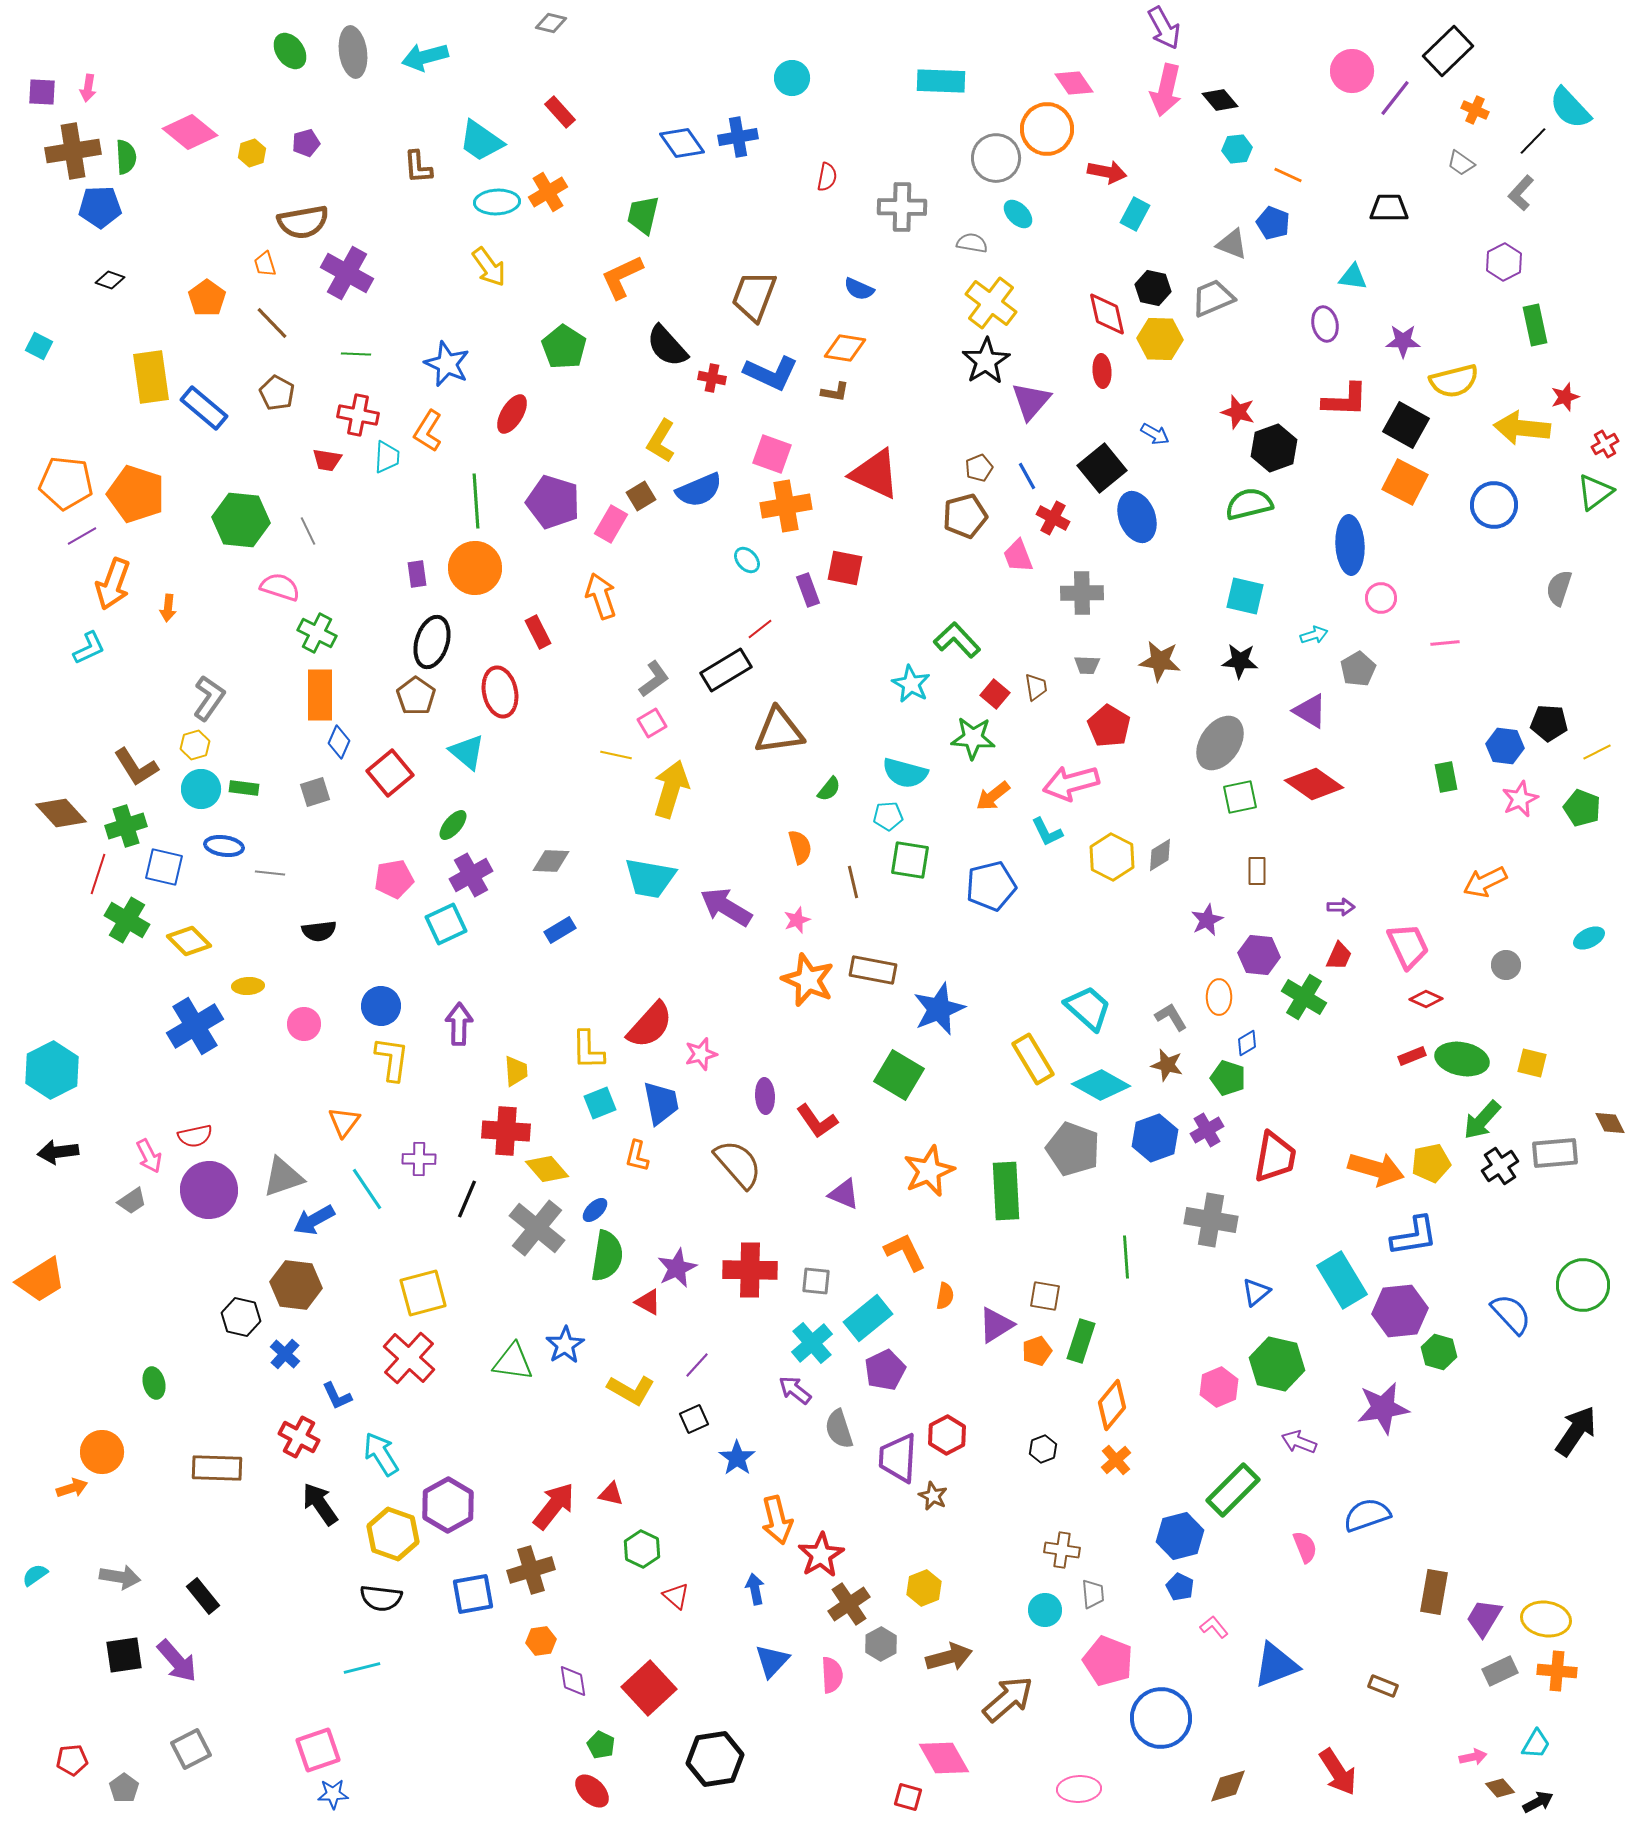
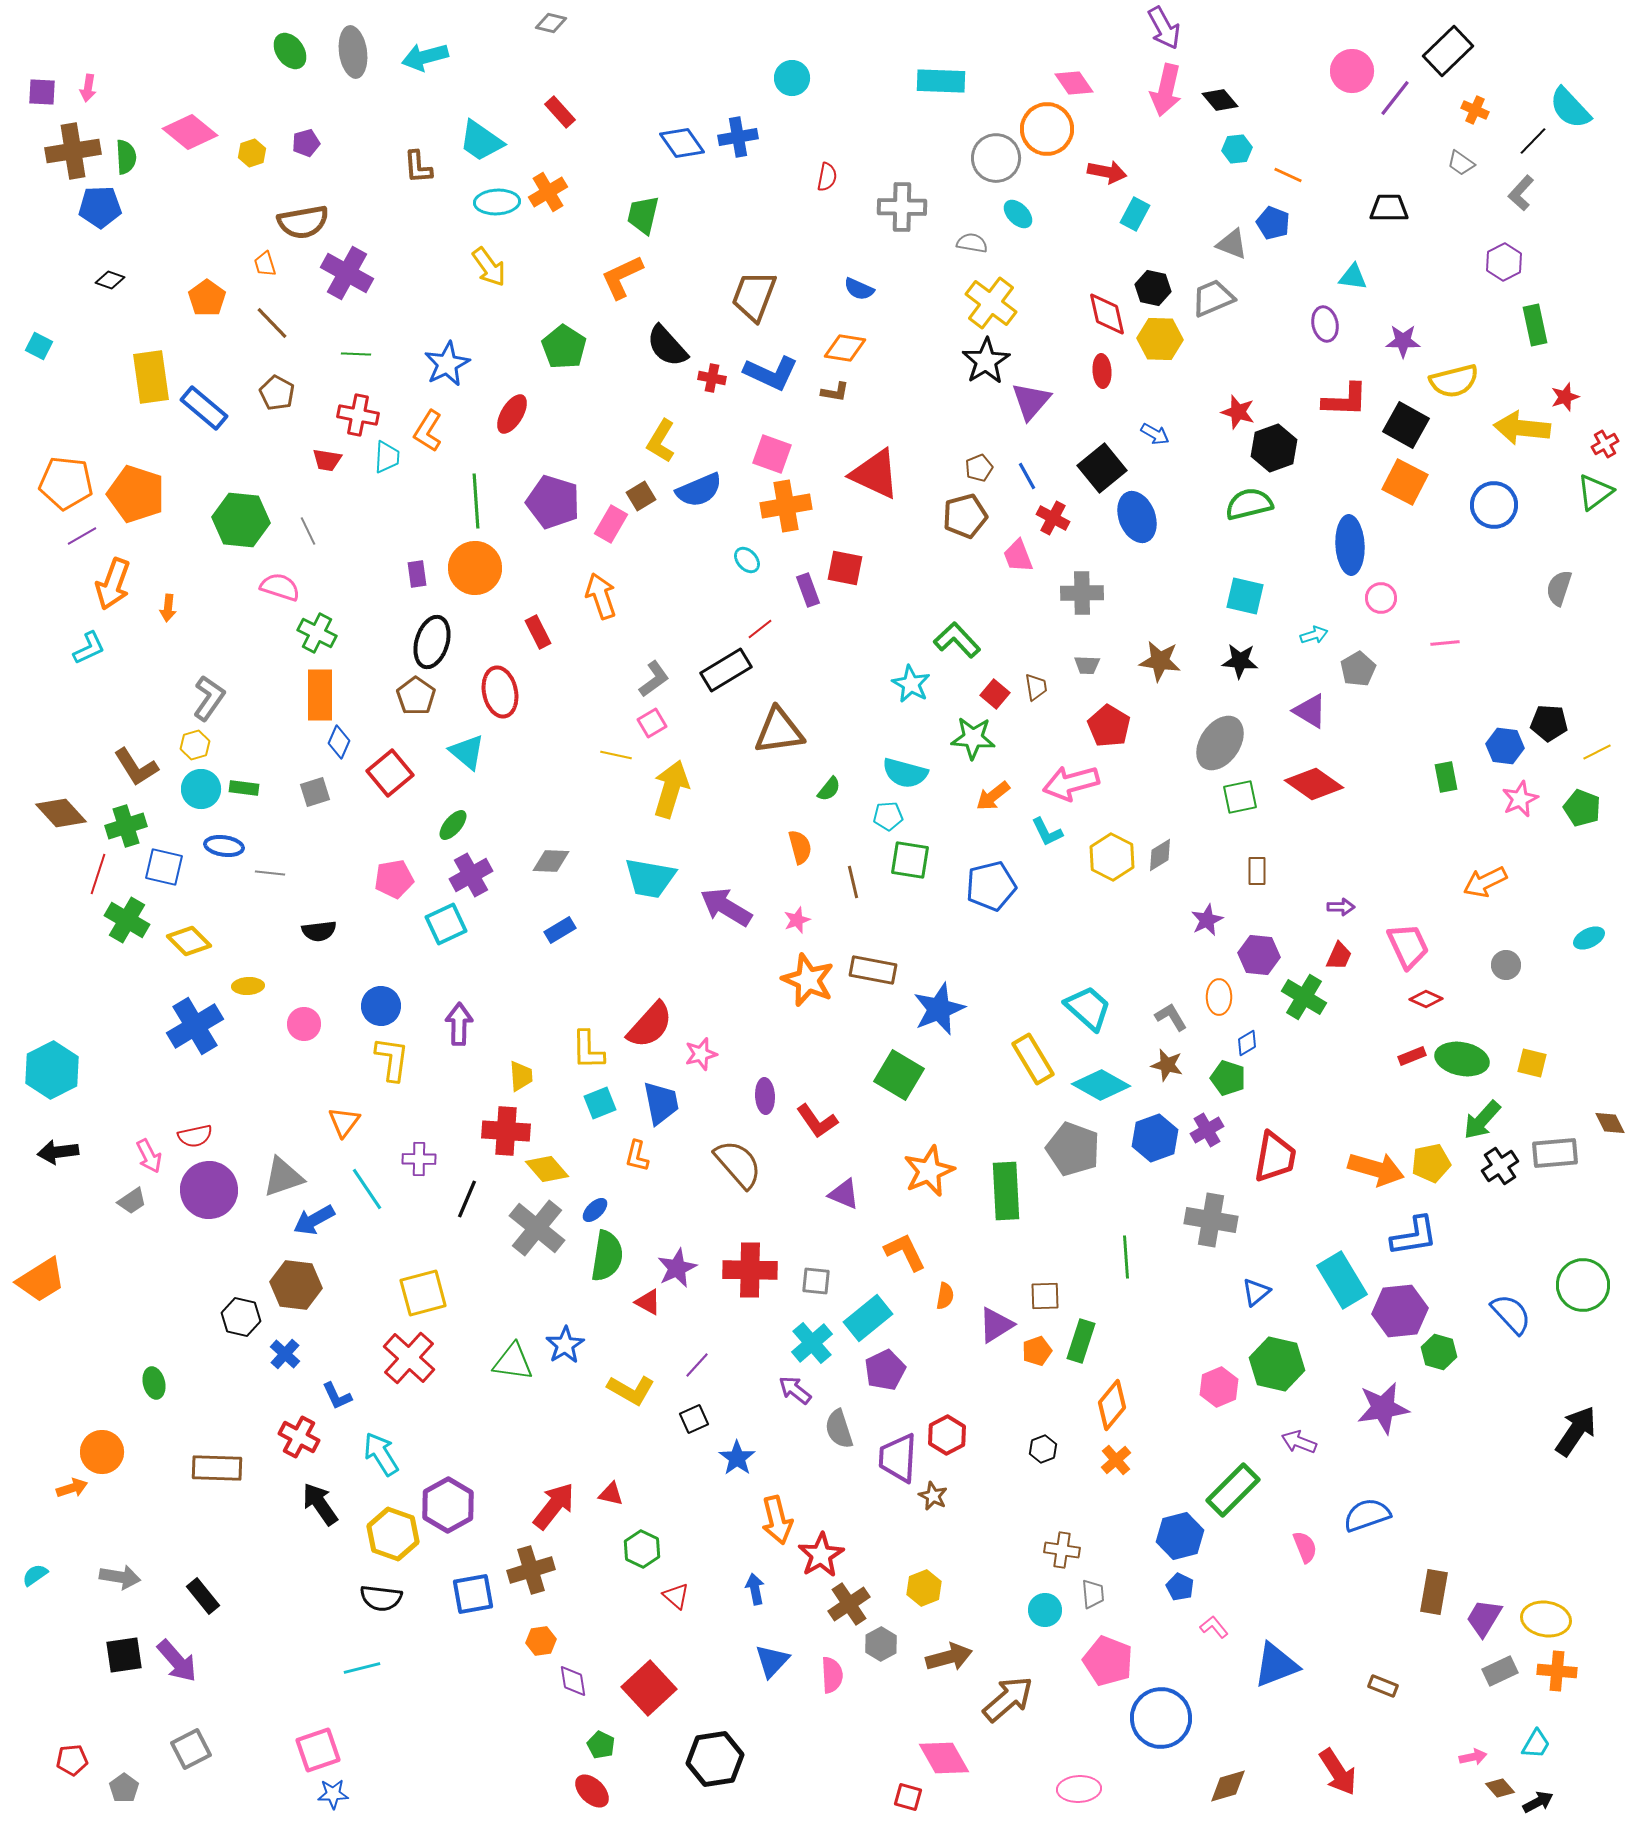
blue star at (447, 364): rotated 21 degrees clockwise
yellow trapezoid at (516, 1071): moved 5 px right, 5 px down
brown square at (1045, 1296): rotated 12 degrees counterclockwise
